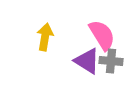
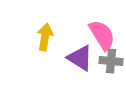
purple triangle: moved 7 px left, 3 px up
